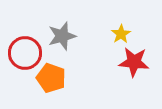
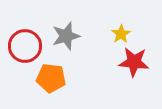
gray star: moved 4 px right
red circle: moved 7 px up
orange pentagon: rotated 12 degrees counterclockwise
